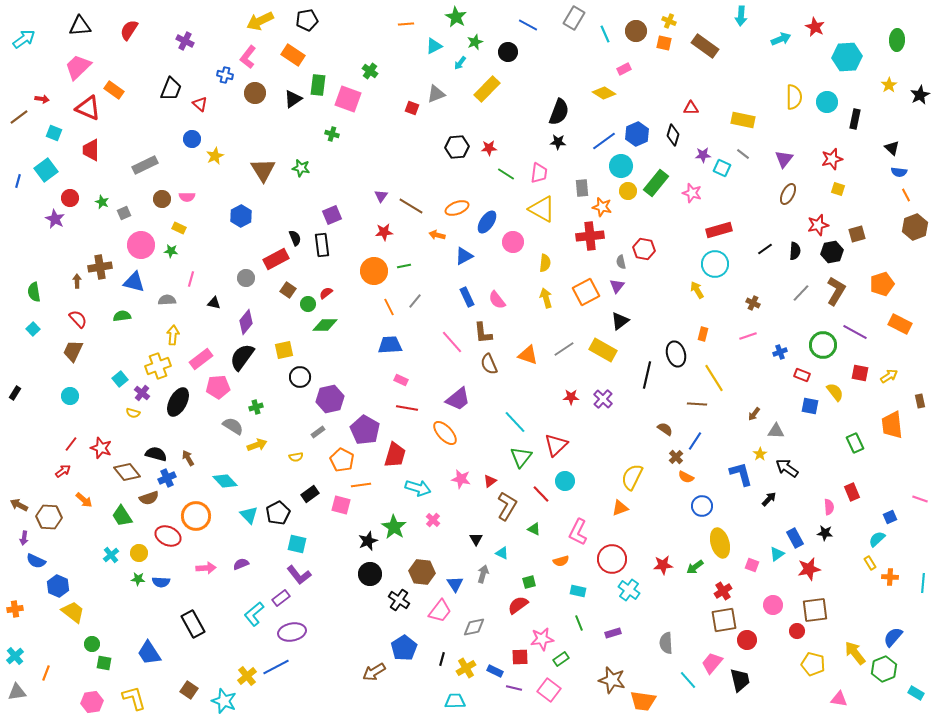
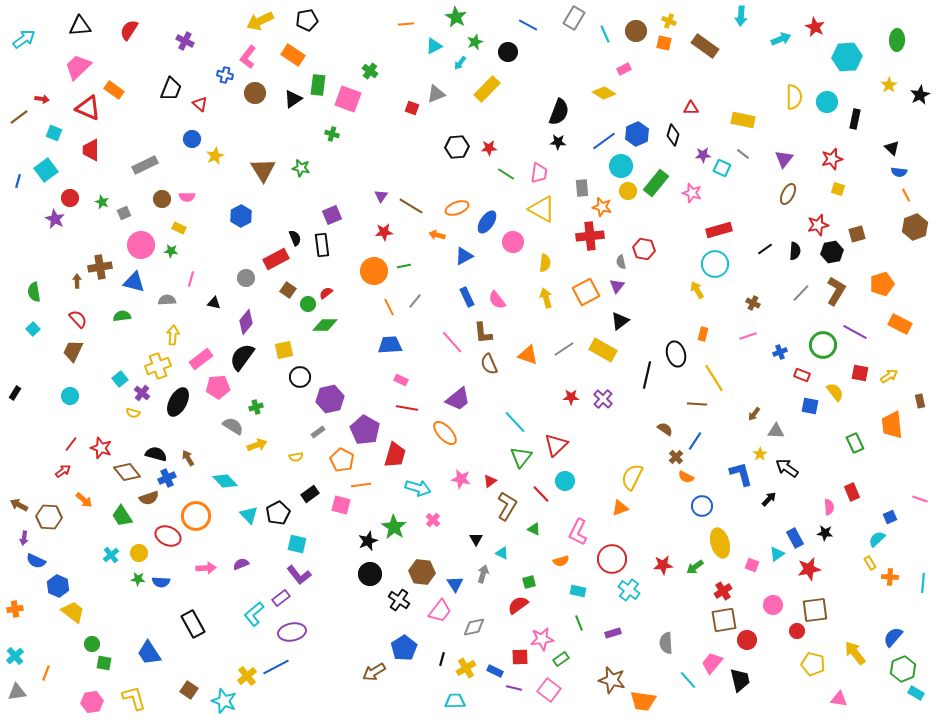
green hexagon at (884, 669): moved 19 px right
